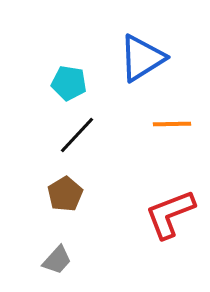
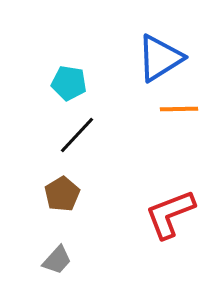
blue triangle: moved 18 px right
orange line: moved 7 px right, 15 px up
brown pentagon: moved 3 px left
